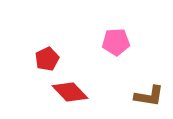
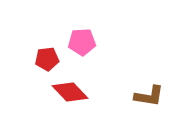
pink pentagon: moved 34 px left
red pentagon: rotated 20 degrees clockwise
